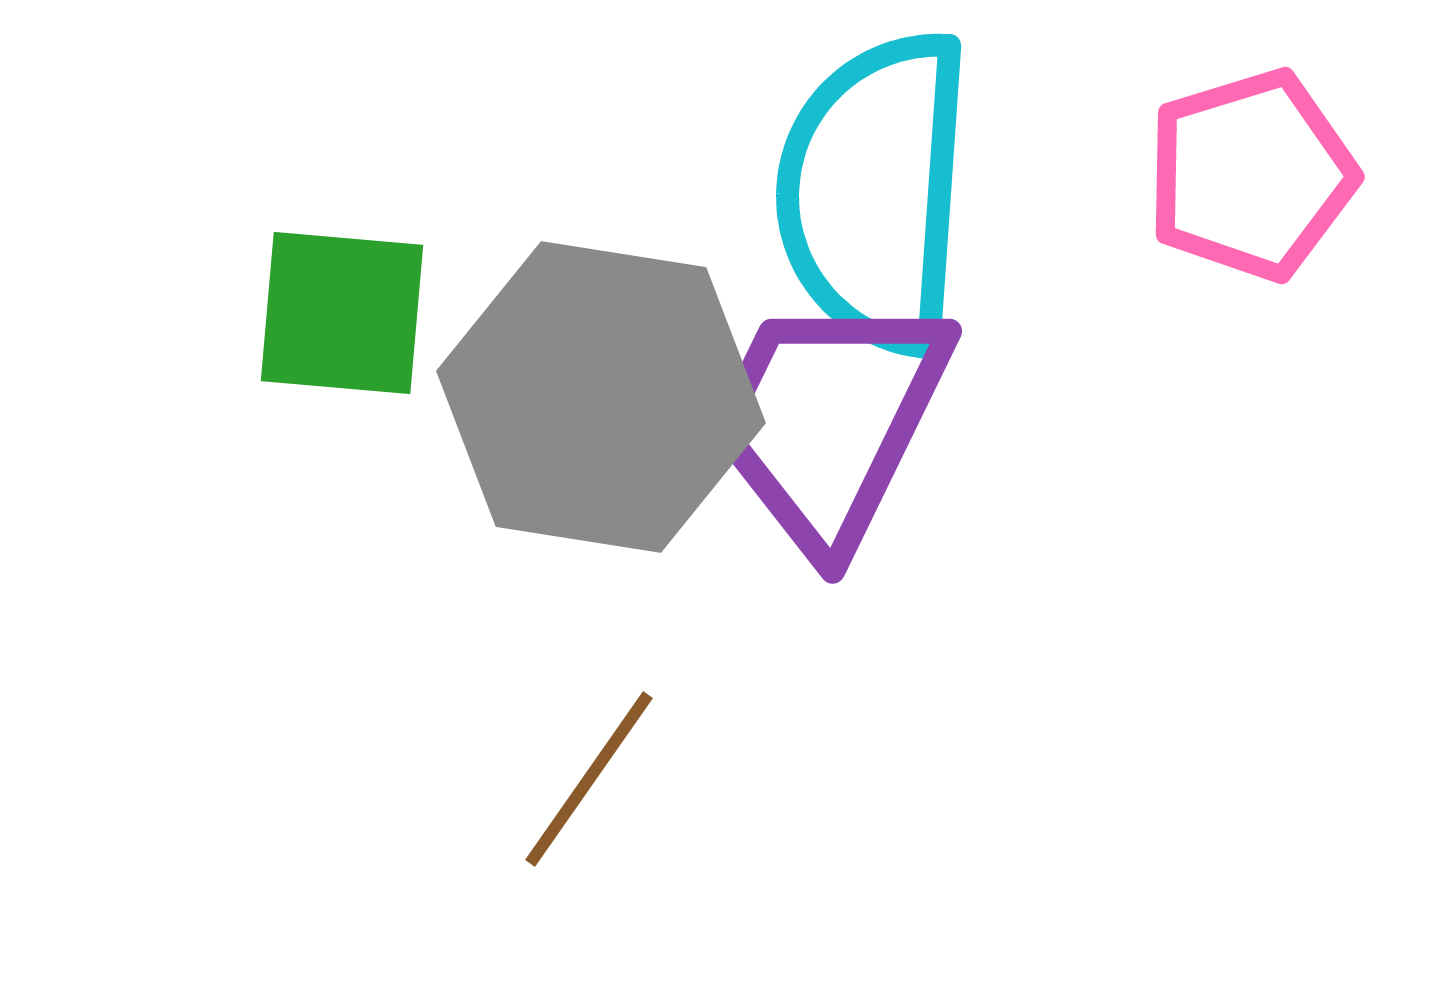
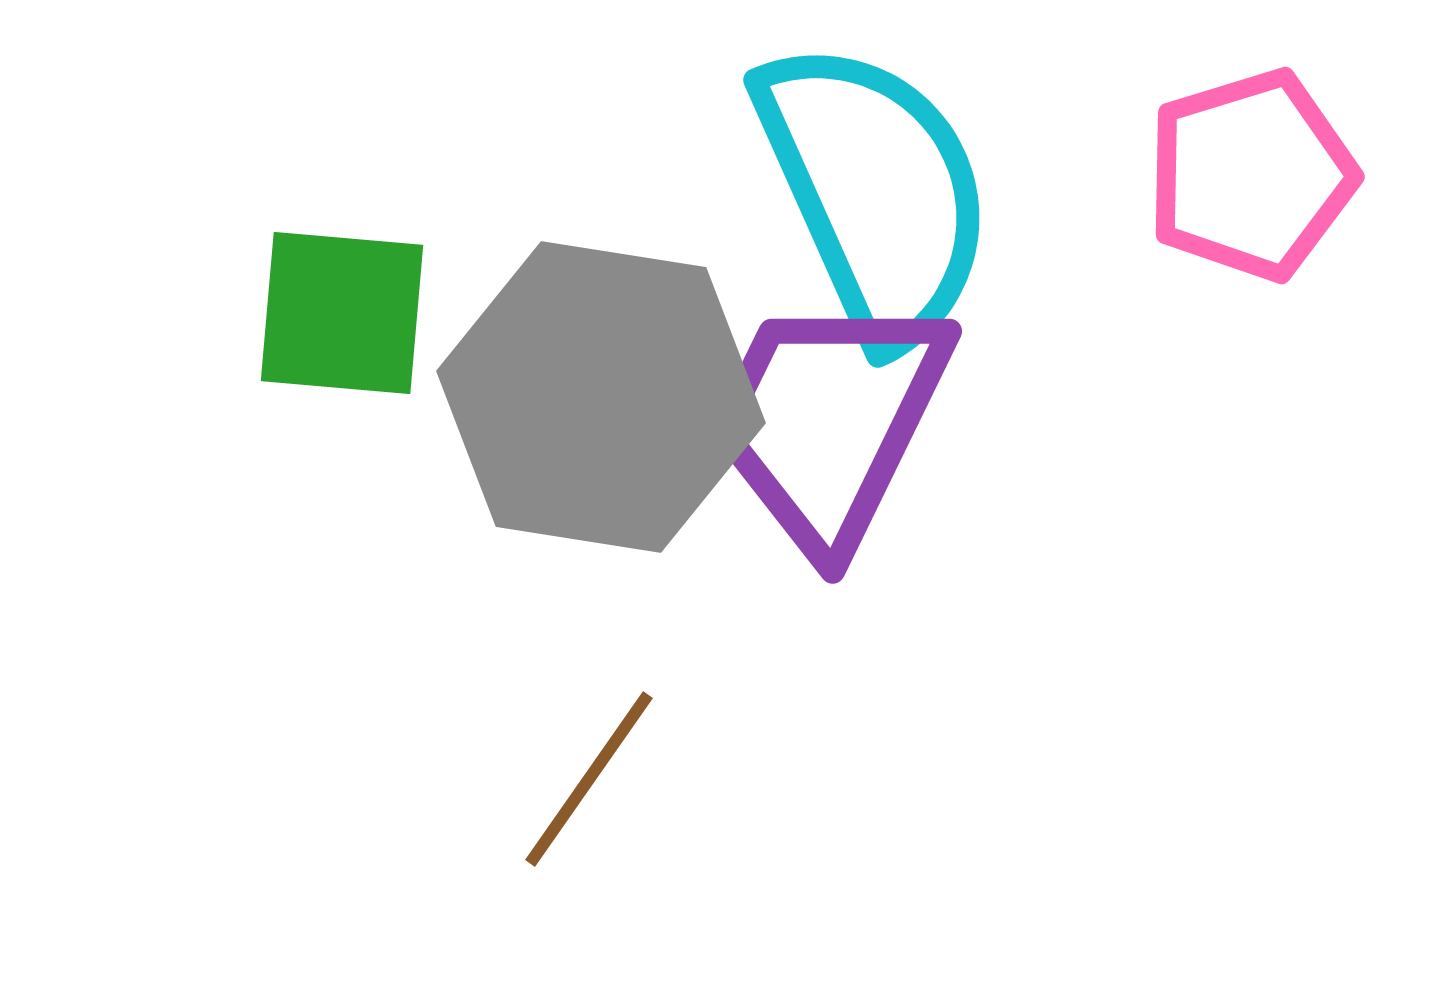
cyan semicircle: rotated 152 degrees clockwise
